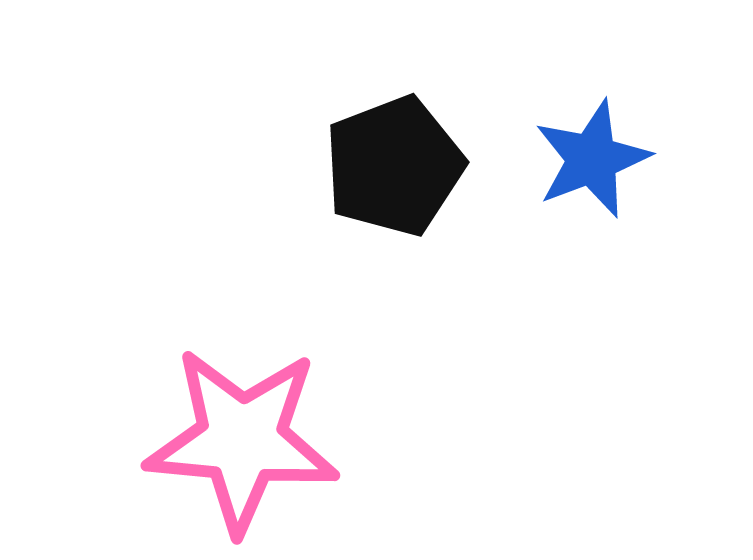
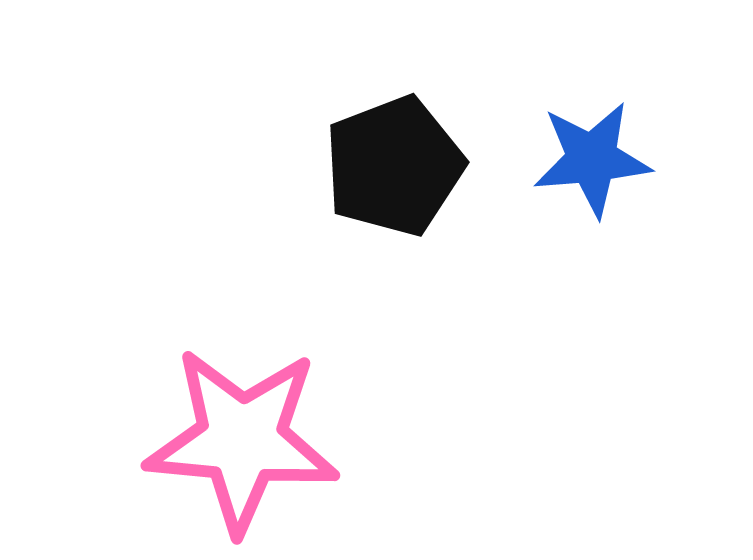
blue star: rotated 16 degrees clockwise
